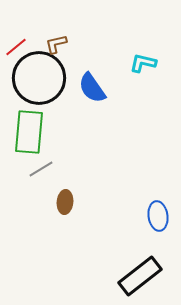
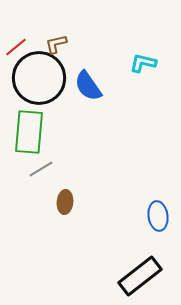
blue semicircle: moved 4 px left, 2 px up
